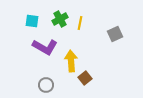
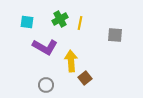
cyan square: moved 5 px left, 1 px down
gray square: moved 1 px down; rotated 28 degrees clockwise
